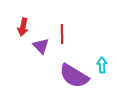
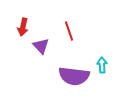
red line: moved 7 px right, 3 px up; rotated 18 degrees counterclockwise
purple semicircle: rotated 24 degrees counterclockwise
